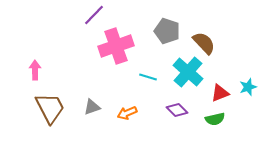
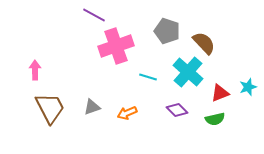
purple line: rotated 75 degrees clockwise
